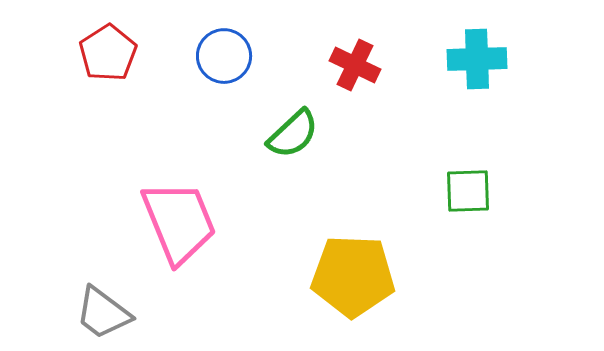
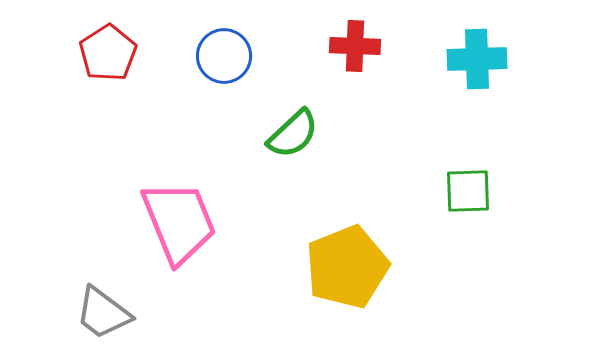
red cross: moved 19 px up; rotated 24 degrees counterclockwise
yellow pentagon: moved 6 px left, 9 px up; rotated 24 degrees counterclockwise
